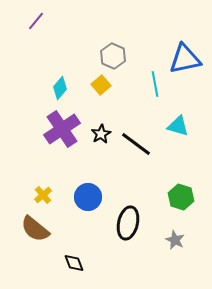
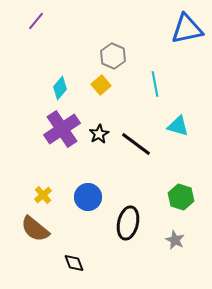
blue triangle: moved 2 px right, 30 px up
black star: moved 2 px left
